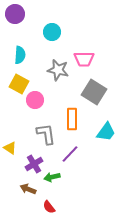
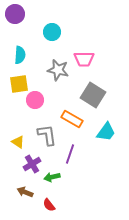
yellow square: rotated 36 degrees counterclockwise
gray square: moved 1 px left, 3 px down
orange rectangle: rotated 60 degrees counterclockwise
gray L-shape: moved 1 px right, 1 px down
yellow triangle: moved 8 px right, 6 px up
purple line: rotated 24 degrees counterclockwise
purple cross: moved 2 px left
brown arrow: moved 3 px left, 3 px down
red semicircle: moved 2 px up
